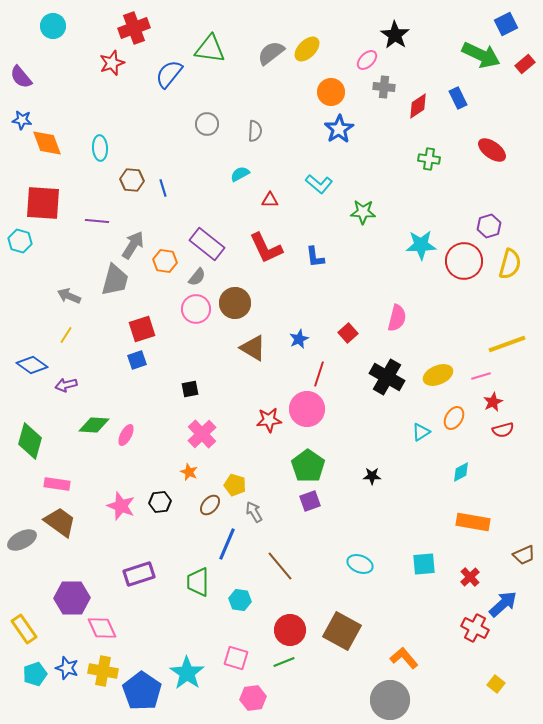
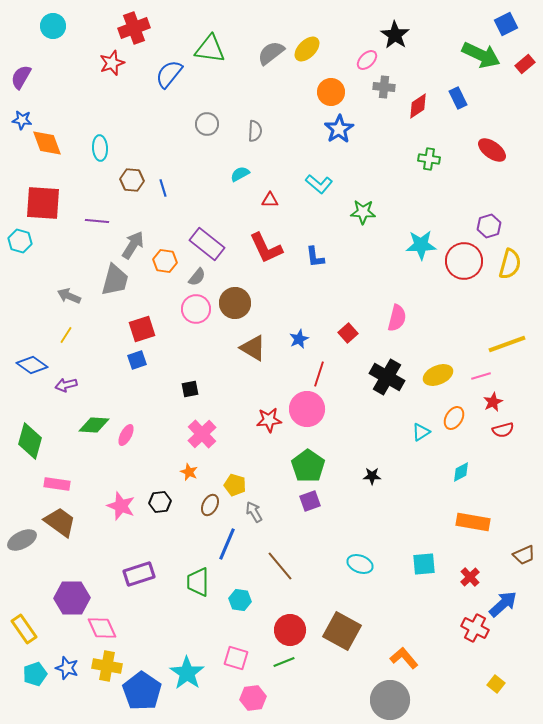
purple semicircle at (21, 77): rotated 70 degrees clockwise
brown ellipse at (210, 505): rotated 15 degrees counterclockwise
yellow cross at (103, 671): moved 4 px right, 5 px up
